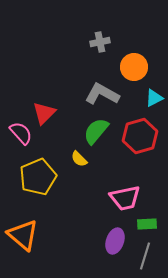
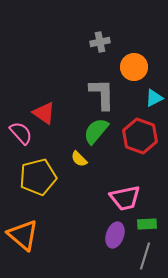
gray L-shape: rotated 60 degrees clockwise
red triangle: rotated 40 degrees counterclockwise
red hexagon: rotated 24 degrees counterclockwise
yellow pentagon: rotated 9 degrees clockwise
purple ellipse: moved 6 px up
